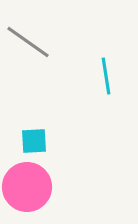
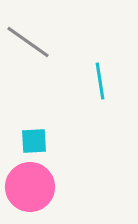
cyan line: moved 6 px left, 5 px down
pink circle: moved 3 px right
